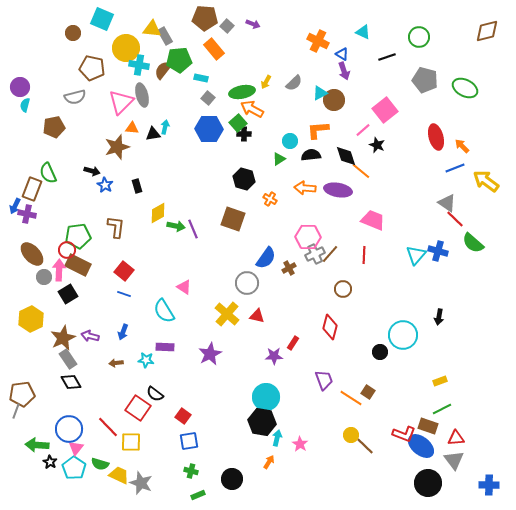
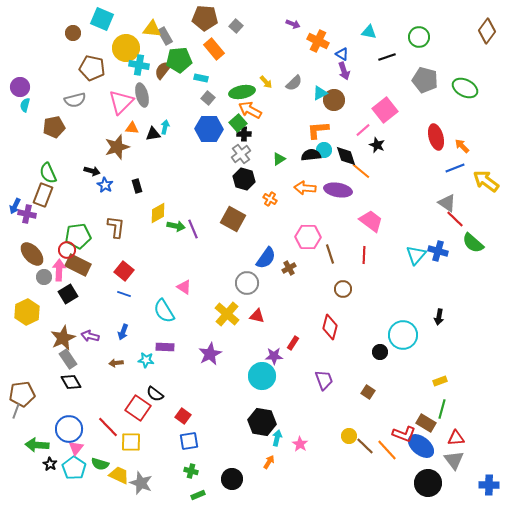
purple arrow at (253, 24): moved 40 px right
gray square at (227, 26): moved 9 px right
brown diamond at (487, 31): rotated 40 degrees counterclockwise
cyan triangle at (363, 32): moved 6 px right; rotated 14 degrees counterclockwise
yellow arrow at (266, 82): rotated 72 degrees counterclockwise
gray semicircle at (75, 97): moved 3 px down
orange arrow at (252, 109): moved 2 px left, 1 px down
cyan circle at (290, 141): moved 34 px right, 9 px down
brown rectangle at (32, 189): moved 11 px right, 6 px down
brown square at (233, 219): rotated 10 degrees clockwise
pink trapezoid at (373, 220): moved 2 px left, 1 px down; rotated 15 degrees clockwise
gray cross at (315, 254): moved 74 px left, 100 px up; rotated 12 degrees counterclockwise
brown line at (330, 254): rotated 60 degrees counterclockwise
yellow hexagon at (31, 319): moved 4 px left, 7 px up
cyan circle at (266, 397): moved 4 px left, 21 px up
orange line at (351, 398): moved 36 px right, 52 px down; rotated 15 degrees clockwise
green line at (442, 409): rotated 48 degrees counterclockwise
brown rectangle at (428, 426): moved 2 px left, 3 px up; rotated 12 degrees clockwise
yellow circle at (351, 435): moved 2 px left, 1 px down
black star at (50, 462): moved 2 px down
